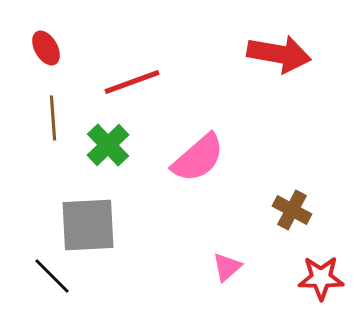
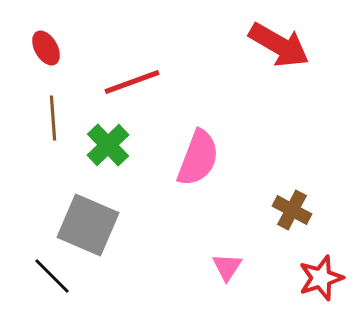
red arrow: moved 9 px up; rotated 20 degrees clockwise
pink semicircle: rotated 28 degrees counterclockwise
gray square: rotated 26 degrees clockwise
pink triangle: rotated 16 degrees counterclockwise
red star: rotated 18 degrees counterclockwise
